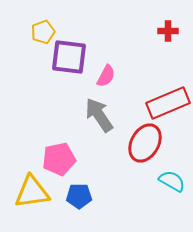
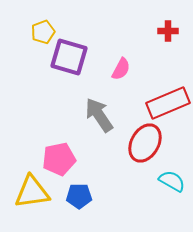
purple square: rotated 9 degrees clockwise
pink semicircle: moved 15 px right, 7 px up
